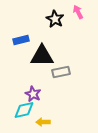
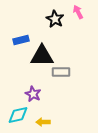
gray rectangle: rotated 12 degrees clockwise
cyan diamond: moved 6 px left, 5 px down
